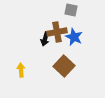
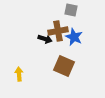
brown cross: moved 1 px right, 1 px up
black arrow: rotated 88 degrees counterclockwise
brown square: rotated 20 degrees counterclockwise
yellow arrow: moved 2 px left, 4 px down
